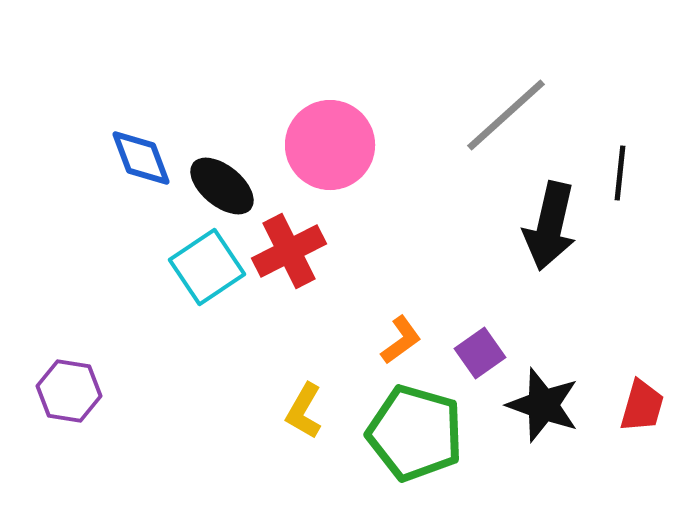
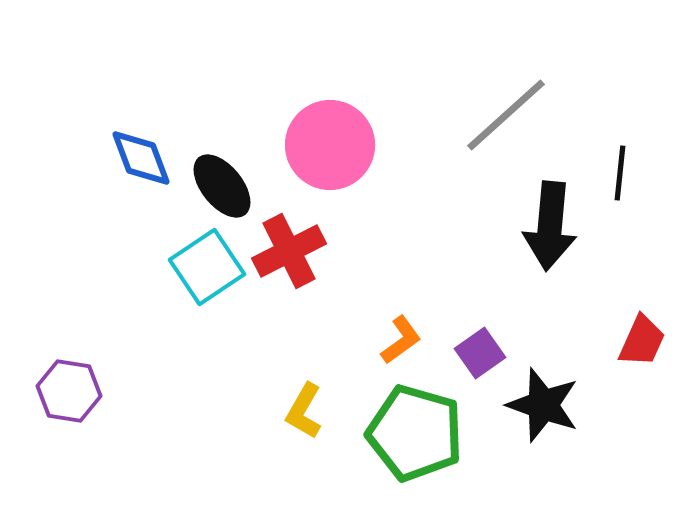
black ellipse: rotated 12 degrees clockwise
black arrow: rotated 8 degrees counterclockwise
red trapezoid: moved 65 px up; rotated 8 degrees clockwise
